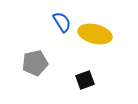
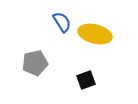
black square: moved 1 px right
